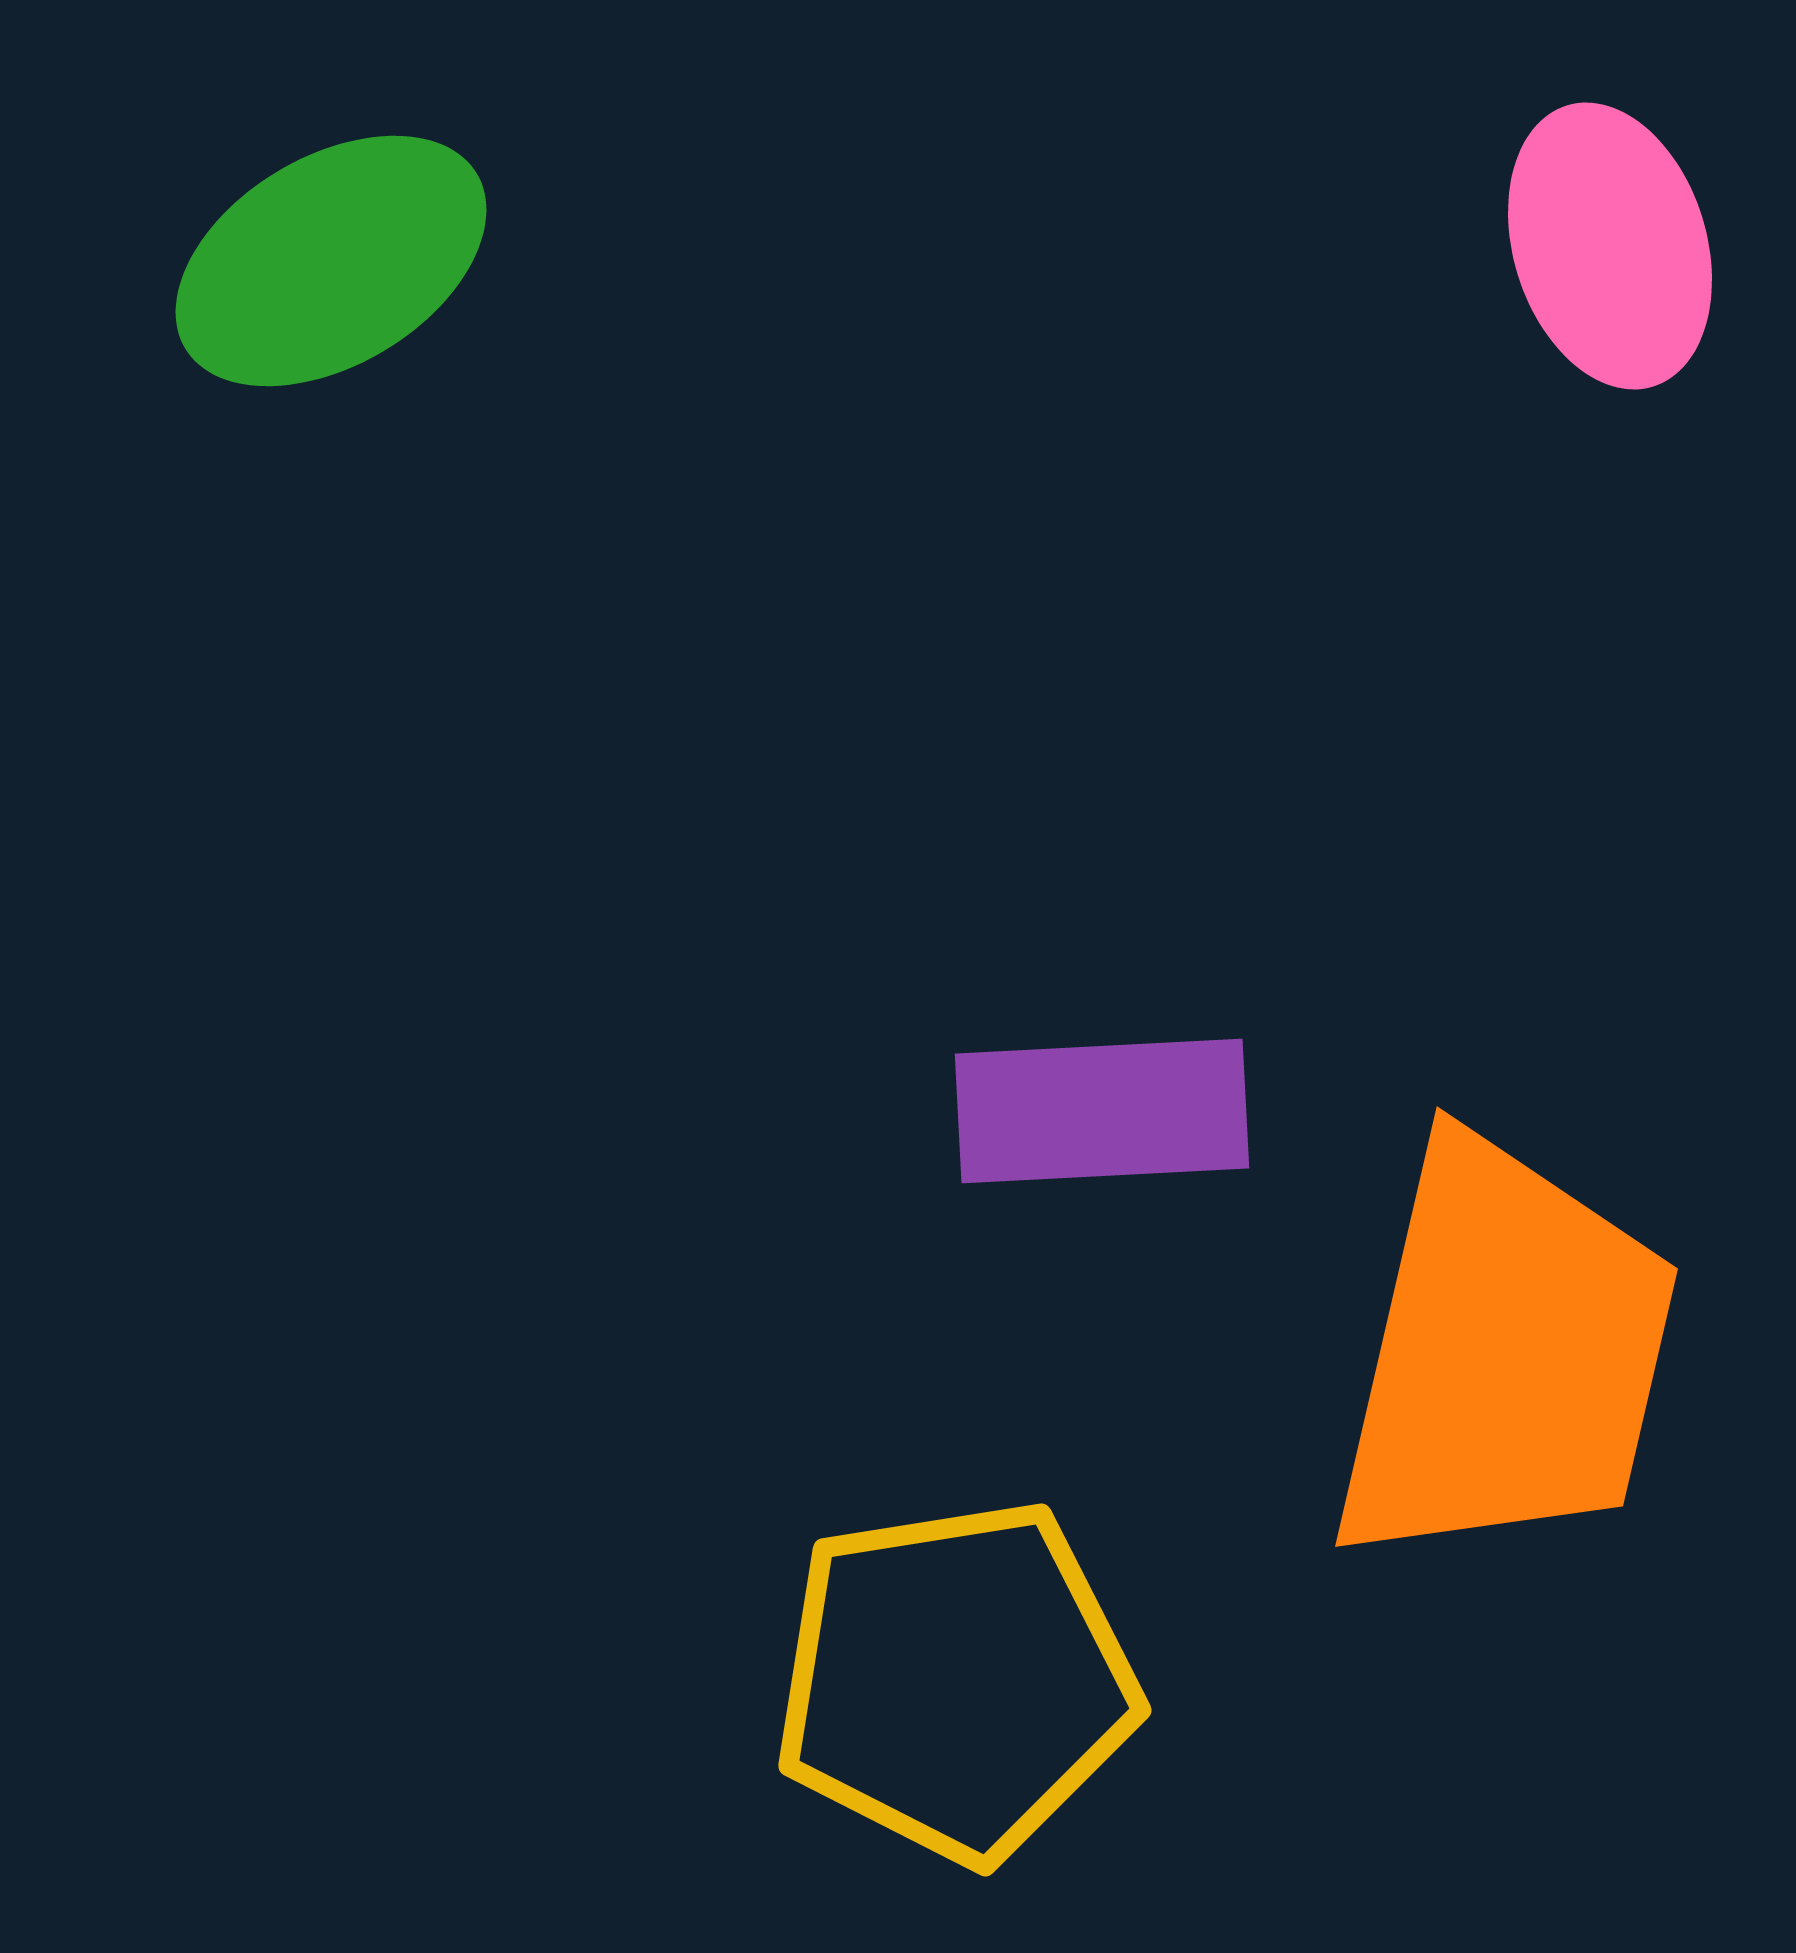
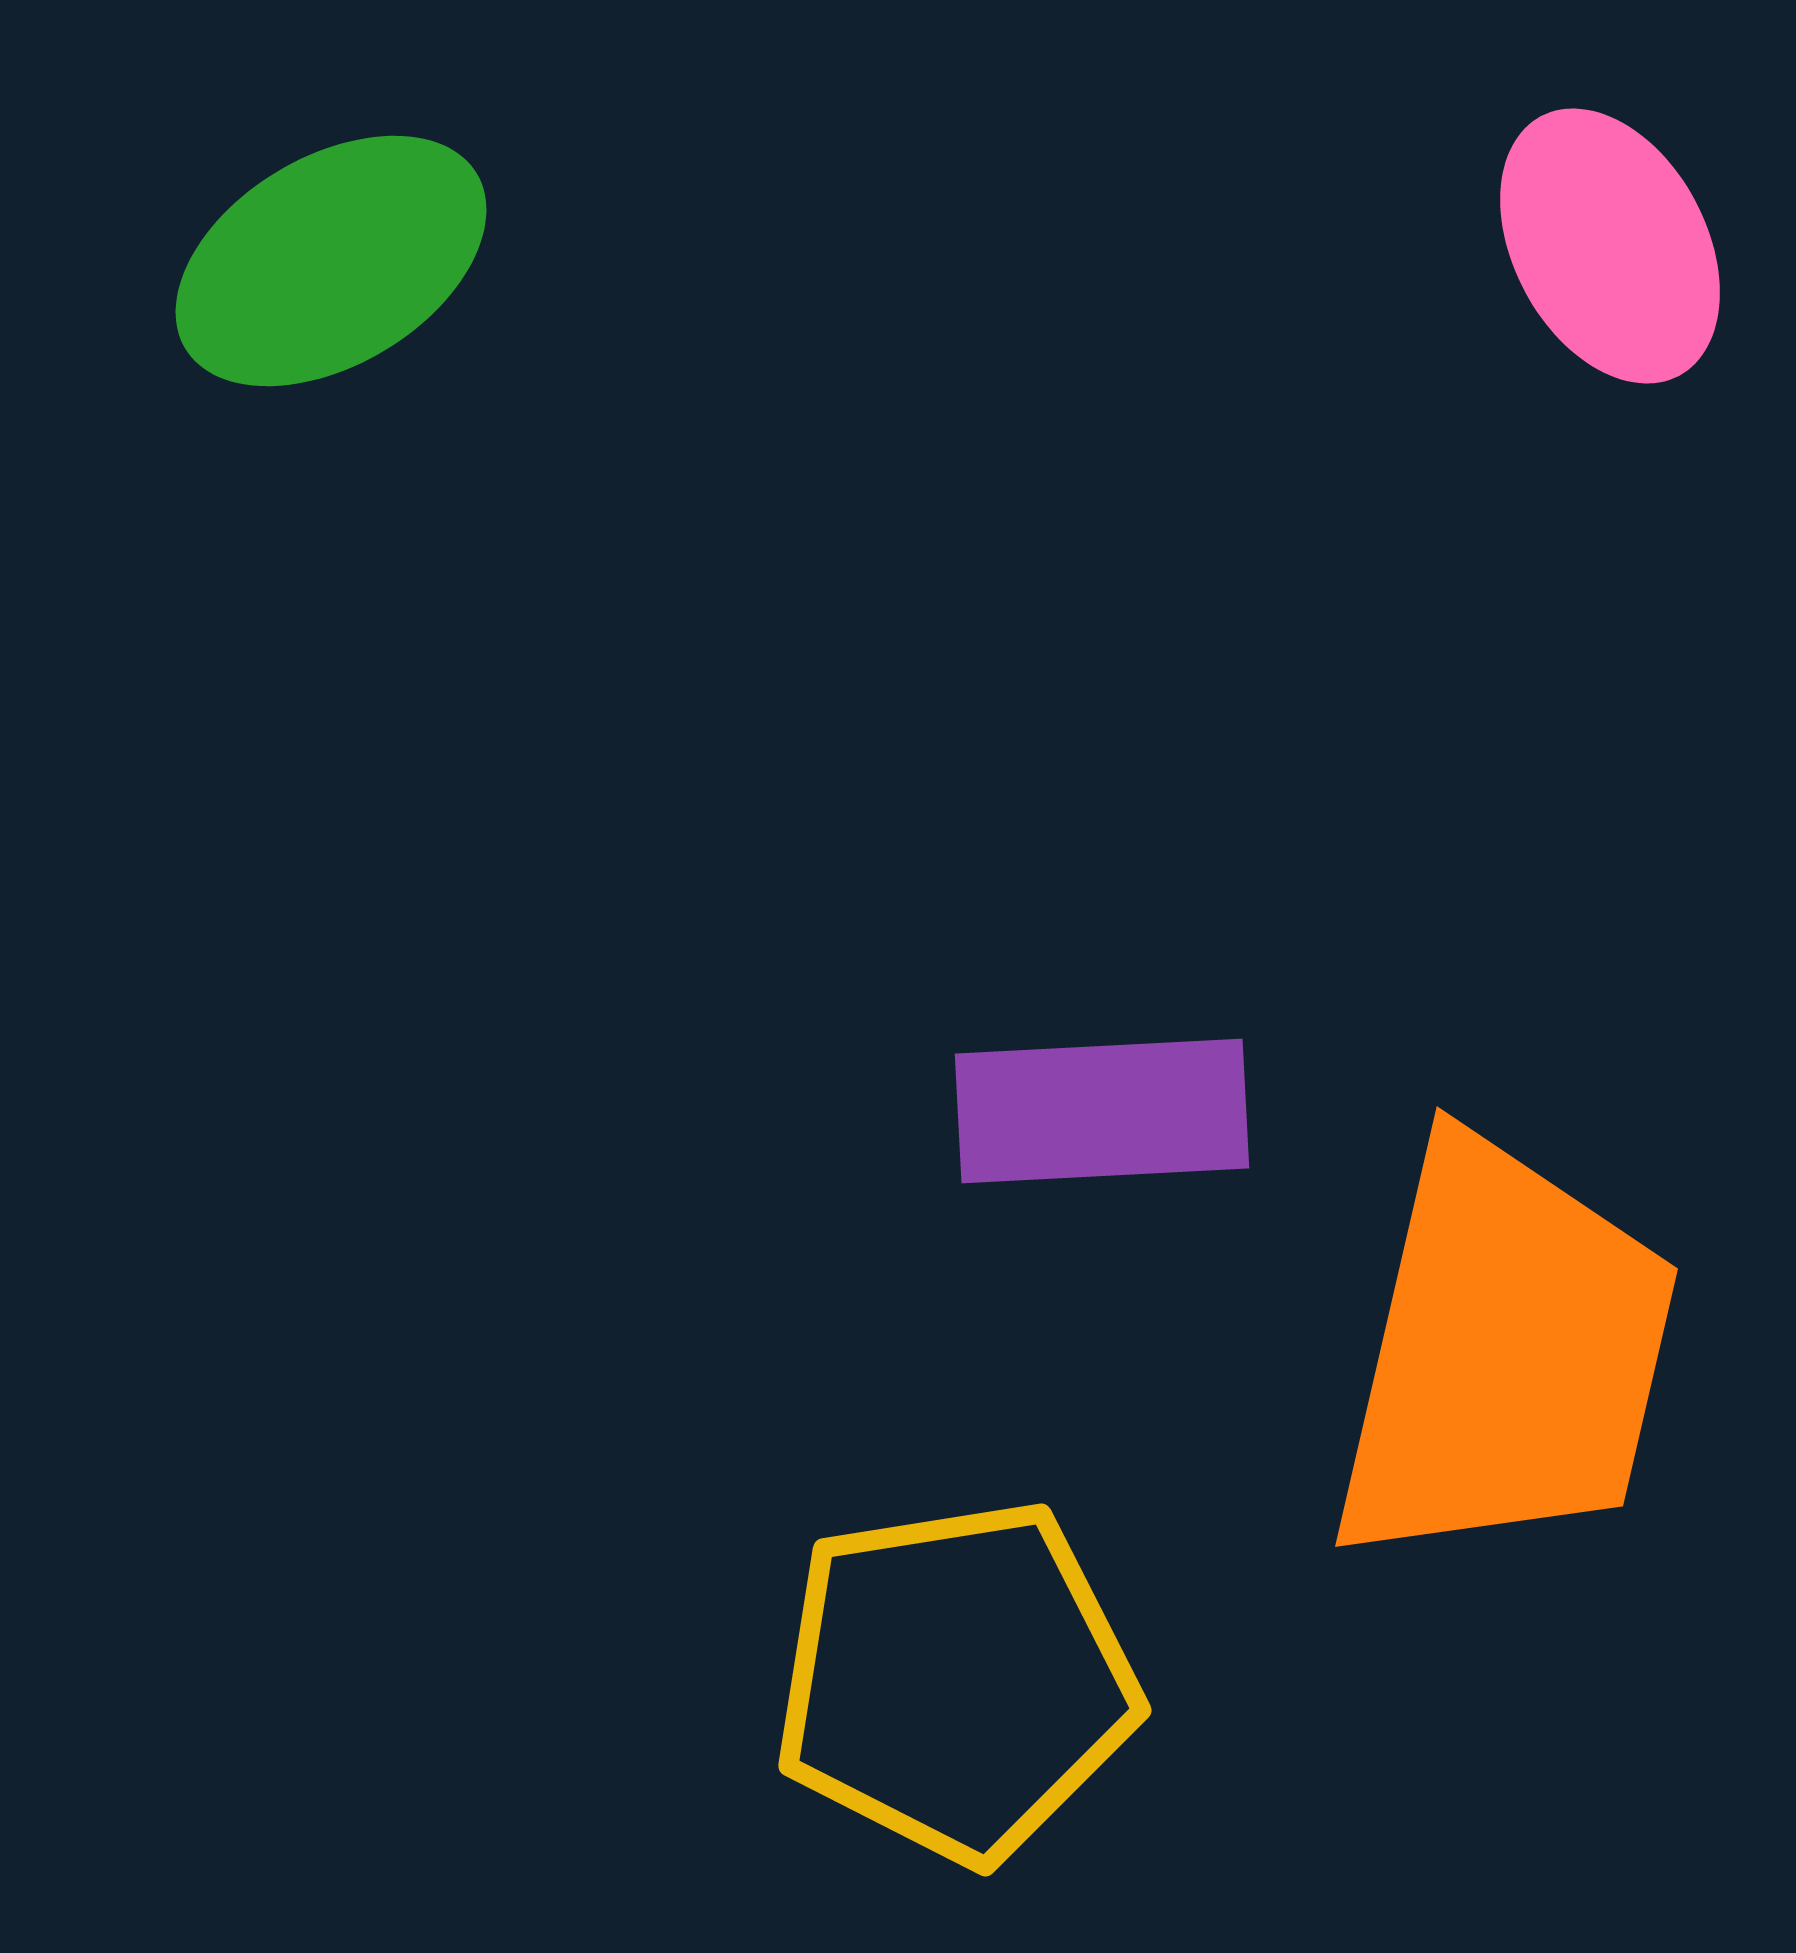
pink ellipse: rotated 11 degrees counterclockwise
